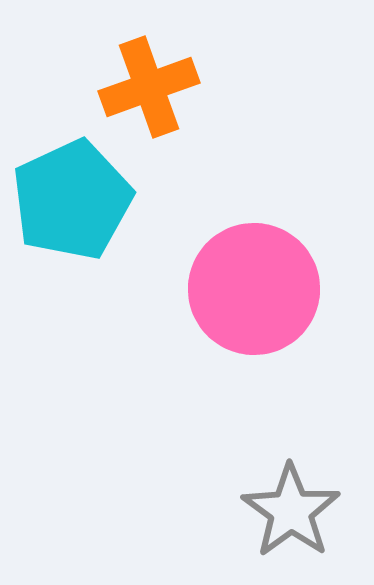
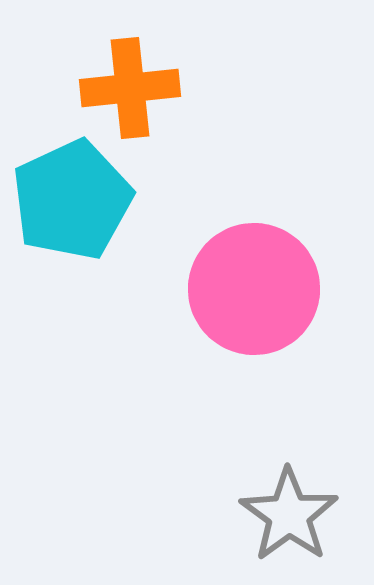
orange cross: moved 19 px left, 1 px down; rotated 14 degrees clockwise
gray star: moved 2 px left, 4 px down
